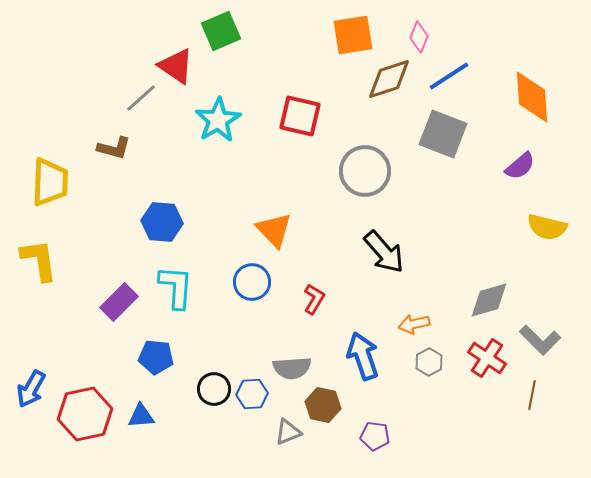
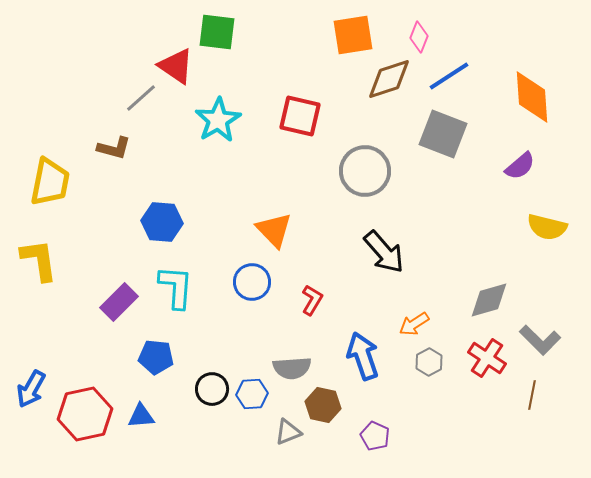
green square at (221, 31): moved 4 px left, 1 px down; rotated 30 degrees clockwise
yellow trapezoid at (50, 182): rotated 9 degrees clockwise
red L-shape at (314, 299): moved 2 px left, 1 px down
orange arrow at (414, 324): rotated 20 degrees counterclockwise
black circle at (214, 389): moved 2 px left
purple pentagon at (375, 436): rotated 16 degrees clockwise
